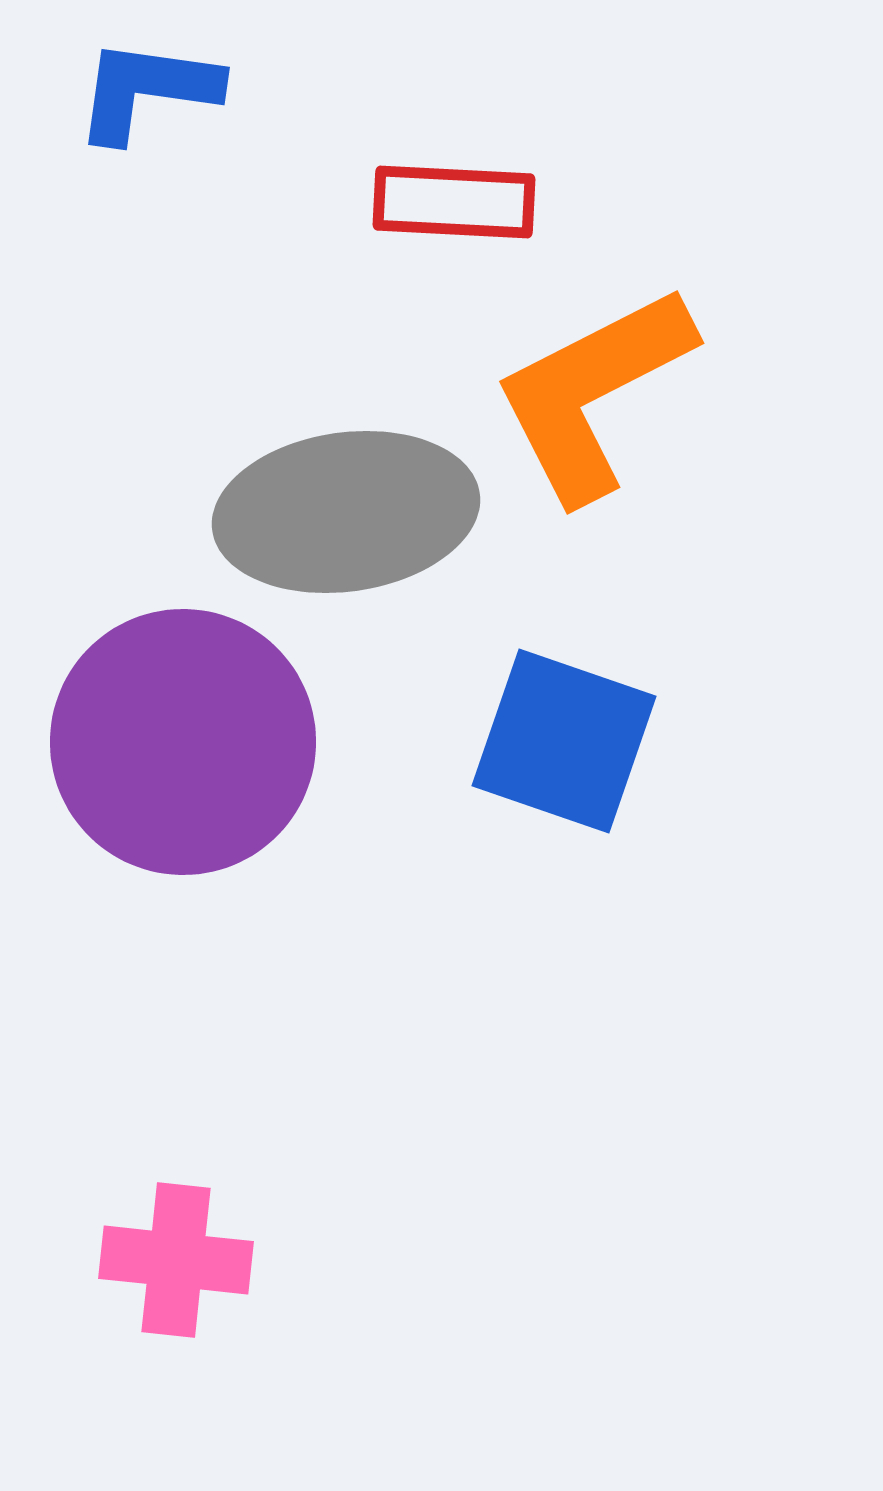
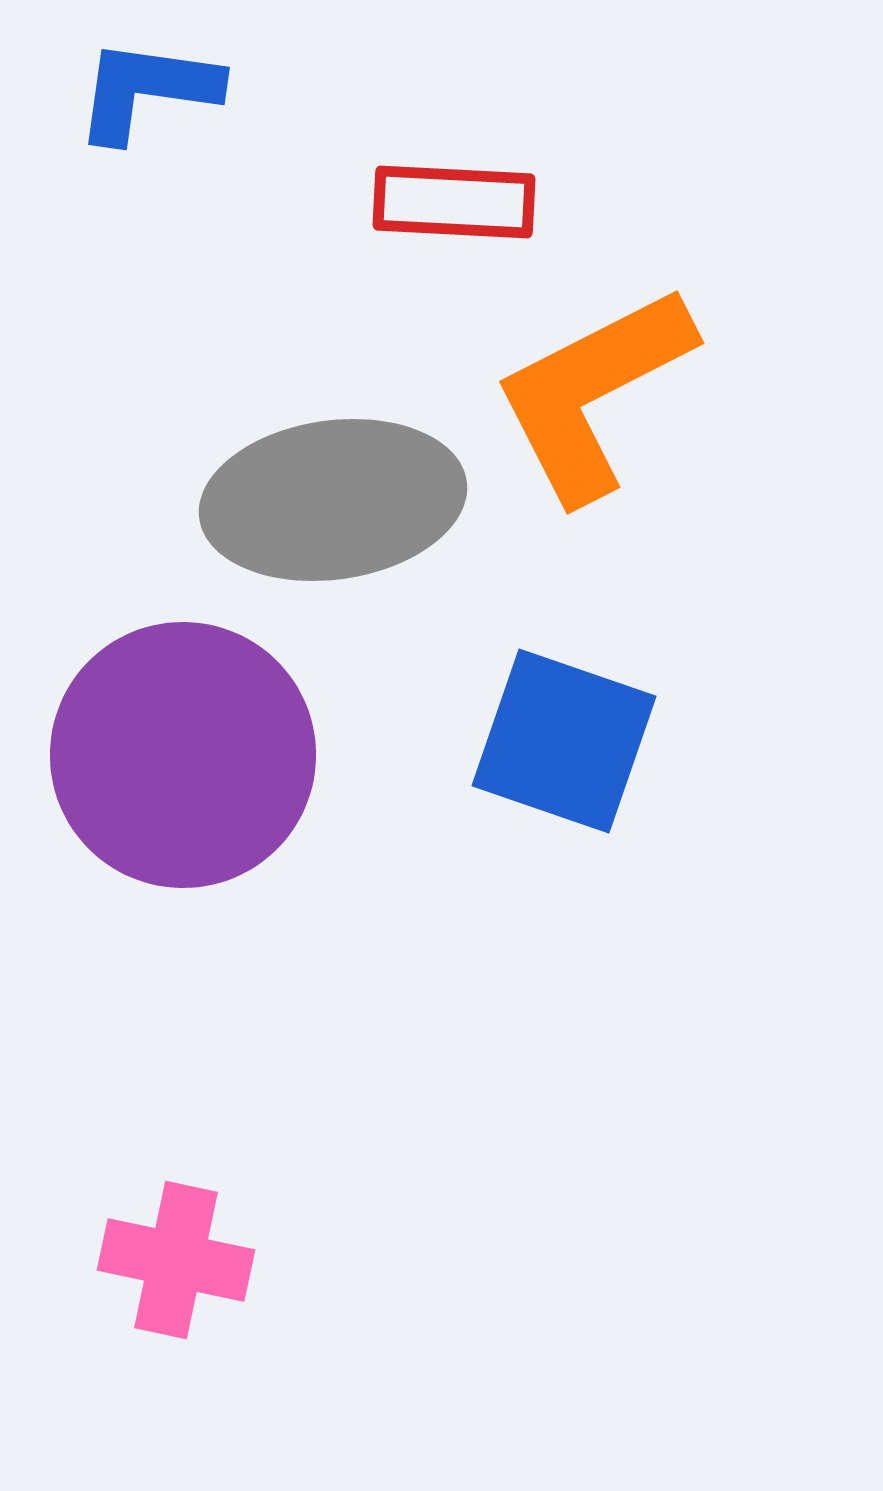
gray ellipse: moved 13 px left, 12 px up
purple circle: moved 13 px down
pink cross: rotated 6 degrees clockwise
